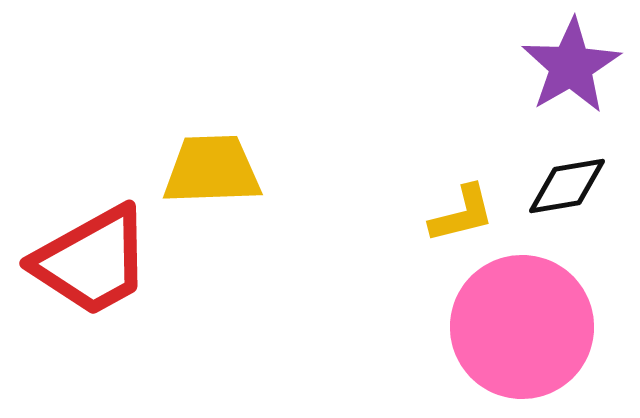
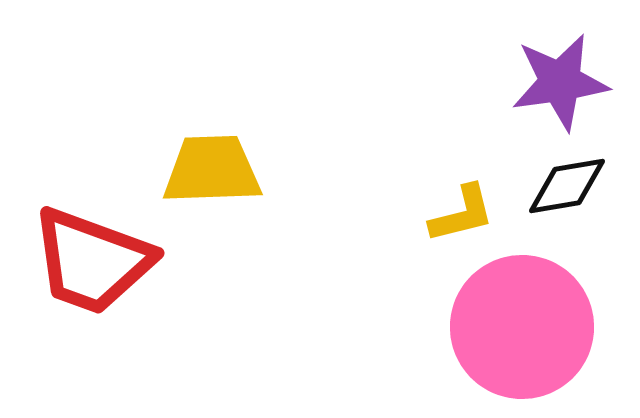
purple star: moved 11 px left, 16 px down; rotated 22 degrees clockwise
red trapezoid: rotated 49 degrees clockwise
